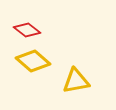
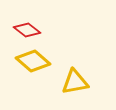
yellow triangle: moved 1 px left, 1 px down
